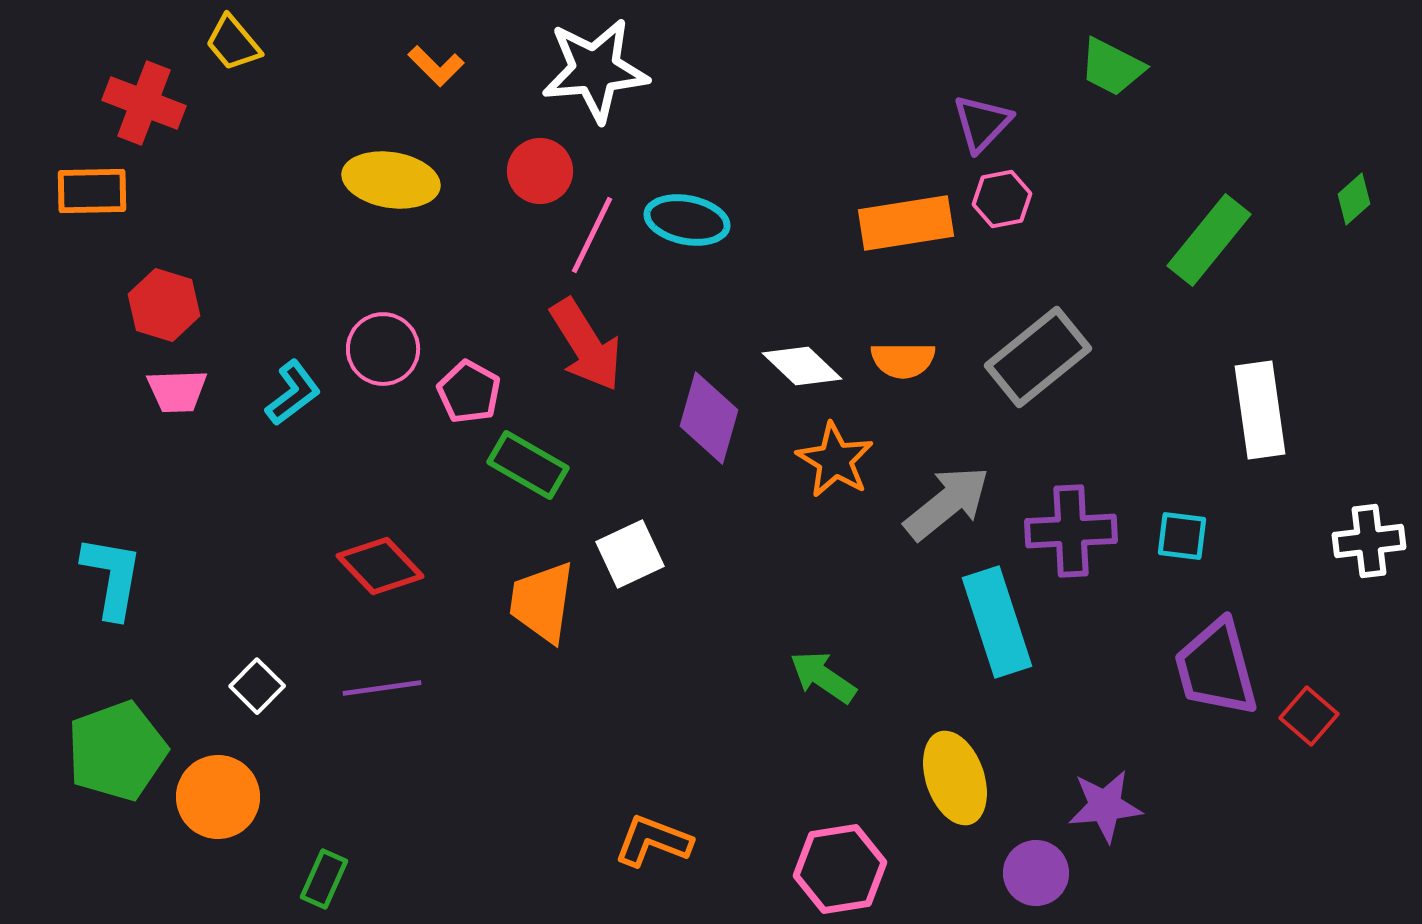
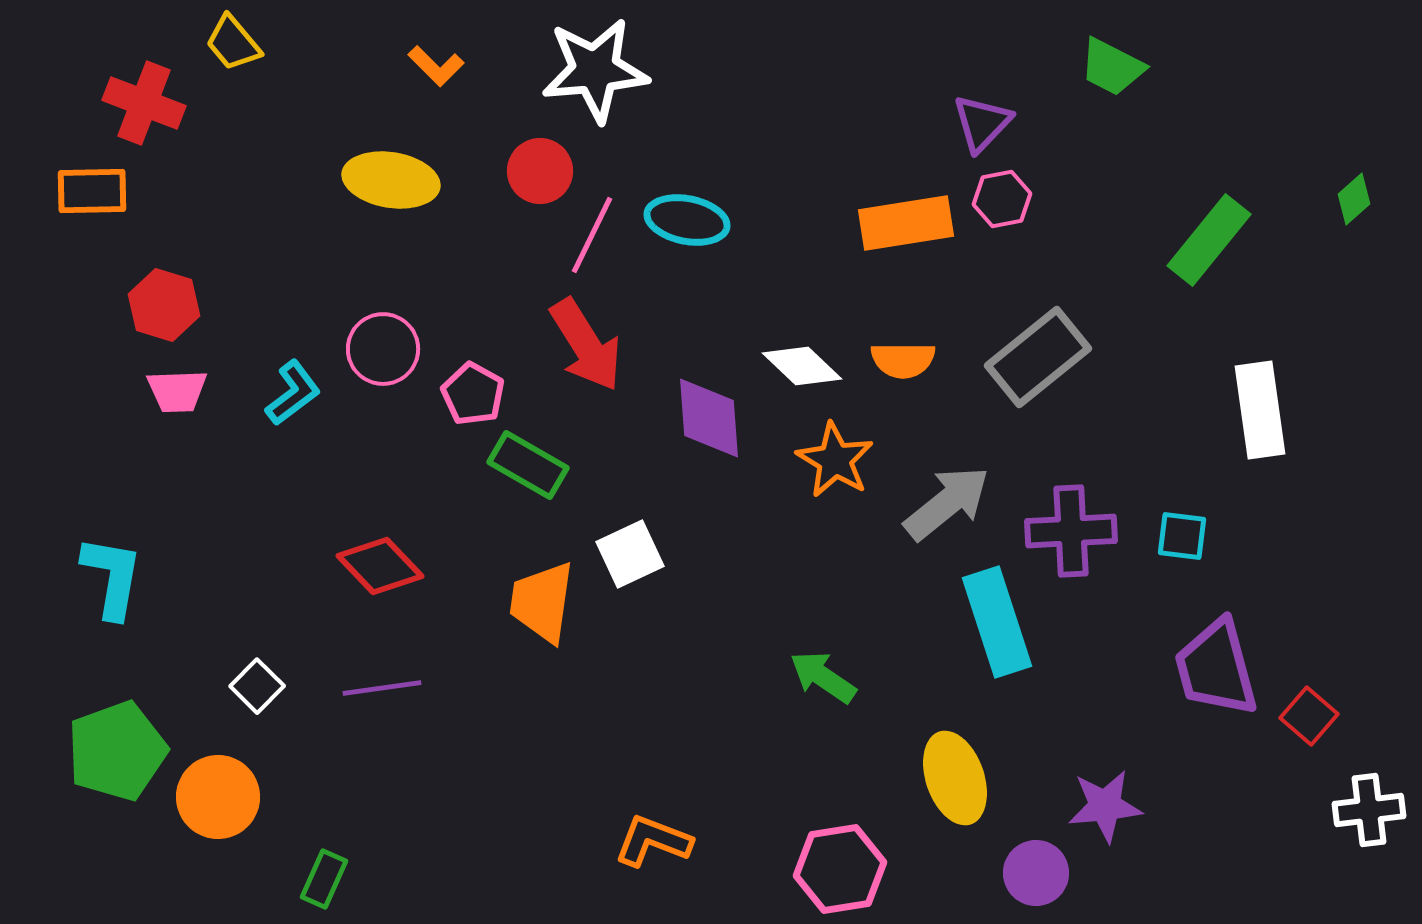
pink pentagon at (469, 392): moved 4 px right, 2 px down
purple diamond at (709, 418): rotated 20 degrees counterclockwise
white cross at (1369, 541): moved 269 px down
